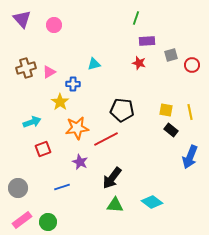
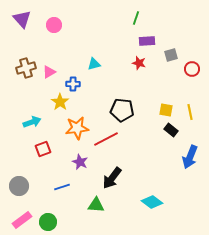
red circle: moved 4 px down
gray circle: moved 1 px right, 2 px up
green triangle: moved 19 px left
